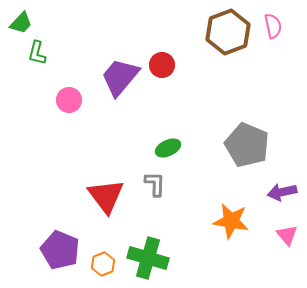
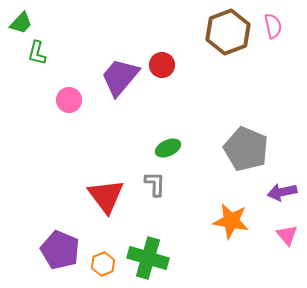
gray pentagon: moved 1 px left, 4 px down
